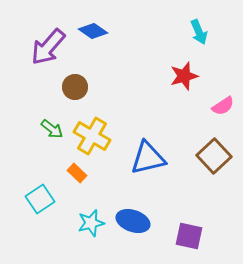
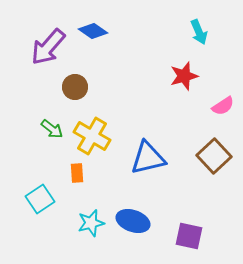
orange rectangle: rotated 42 degrees clockwise
